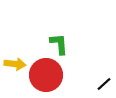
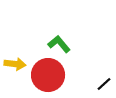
green L-shape: rotated 35 degrees counterclockwise
red circle: moved 2 px right
